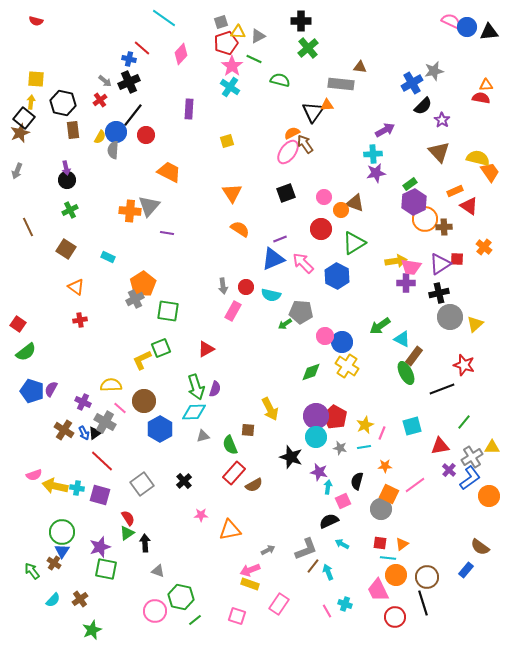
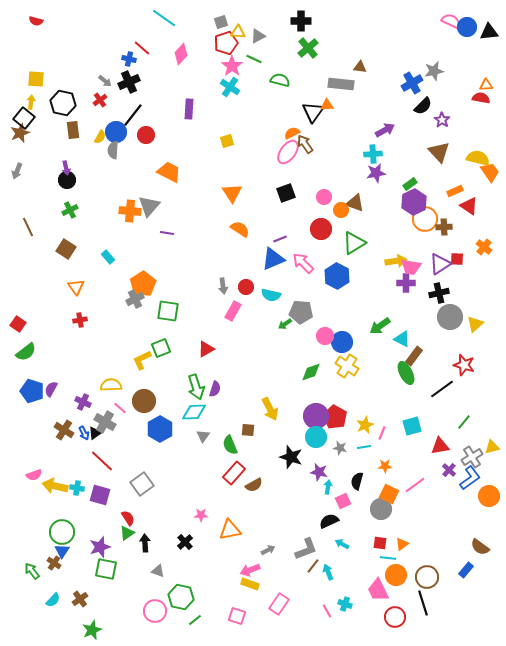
cyan rectangle at (108, 257): rotated 24 degrees clockwise
orange triangle at (76, 287): rotated 18 degrees clockwise
black line at (442, 389): rotated 15 degrees counterclockwise
gray triangle at (203, 436): rotated 40 degrees counterclockwise
yellow triangle at (492, 447): rotated 14 degrees counterclockwise
black cross at (184, 481): moved 1 px right, 61 px down
